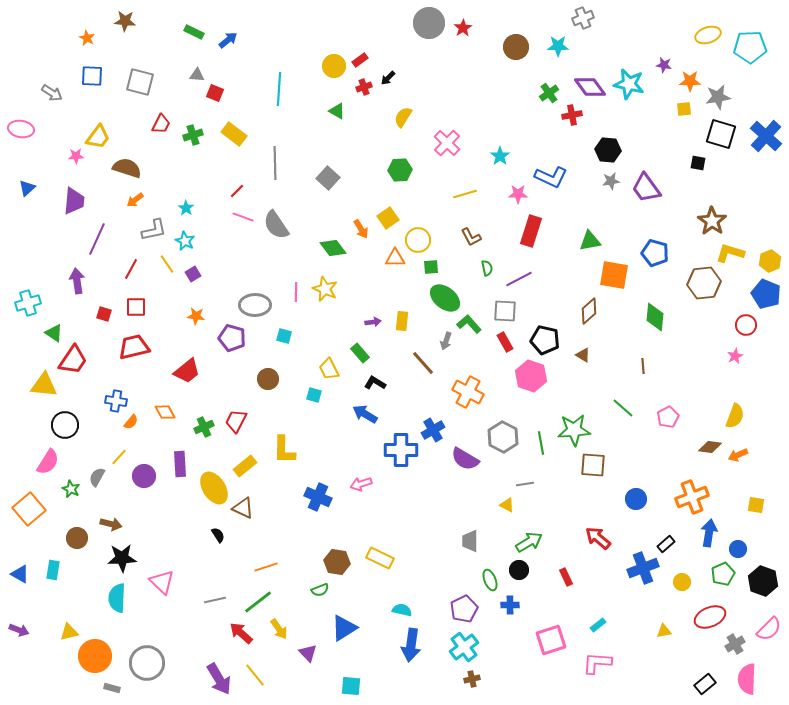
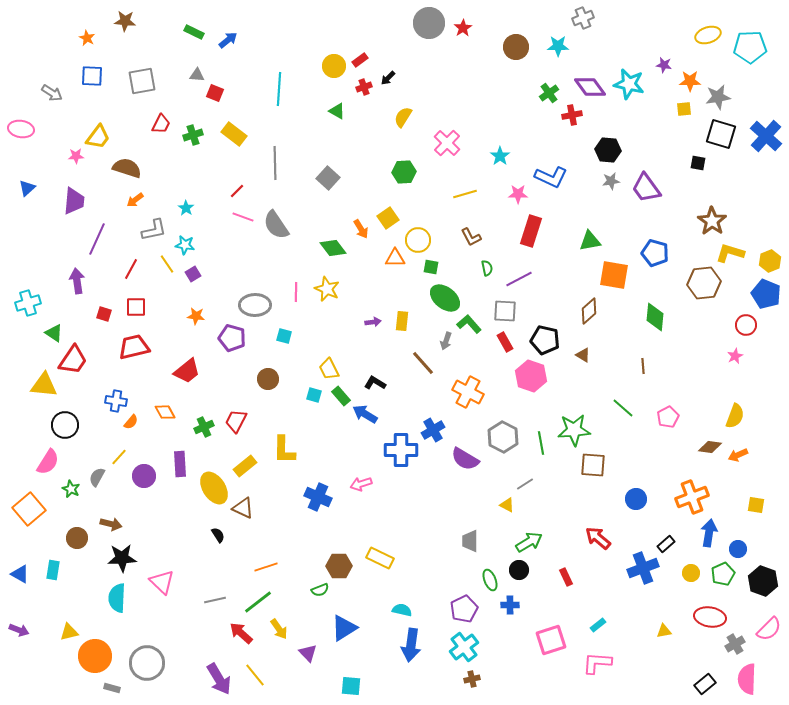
gray square at (140, 82): moved 2 px right, 1 px up; rotated 24 degrees counterclockwise
green hexagon at (400, 170): moved 4 px right, 2 px down
cyan star at (185, 241): moved 4 px down; rotated 18 degrees counterclockwise
green square at (431, 267): rotated 14 degrees clockwise
yellow star at (325, 289): moved 2 px right
green rectangle at (360, 353): moved 19 px left, 43 px down
gray line at (525, 484): rotated 24 degrees counterclockwise
brown hexagon at (337, 562): moved 2 px right, 4 px down; rotated 10 degrees counterclockwise
yellow circle at (682, 582): moved 9 px right, 9 px up
red ellipse at (710, 617): rotated 32 degrees clockwise
